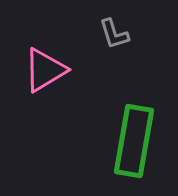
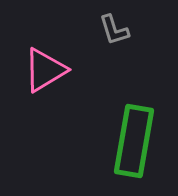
gray L-shape: moved 4 px up
